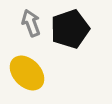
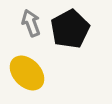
black pentagon: rotated 9 degrees counterclockwise
